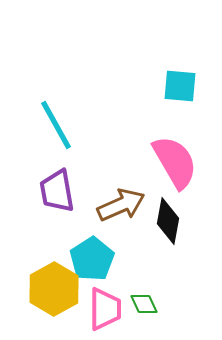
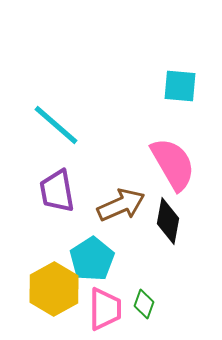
cyan line: rotated 20 degrees counterclockwise
pink semicircle: moved 2 px left, 2 px down
green diamond: rotated 44 degrees clockwise
